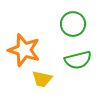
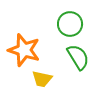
green circle: moved 3 px left
green semicircle: moved 3 px up; rotated 108 degrees counterclockwise
